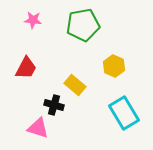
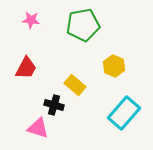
pink star: moved 2 px left
cyan rectangle: rotated 72 degrees clockwise
